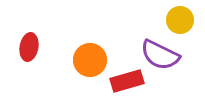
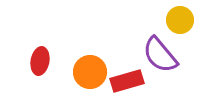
red ellipse: moved 11 px right, 14 px down
purple semicircle: rotated 24 degrees clockwise
orange circle: moved 12 px down
